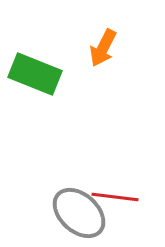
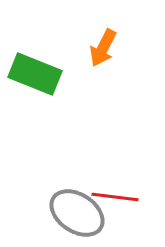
gray ellipse: moved 2 px left; rotated 8 degrees counterclockwise
